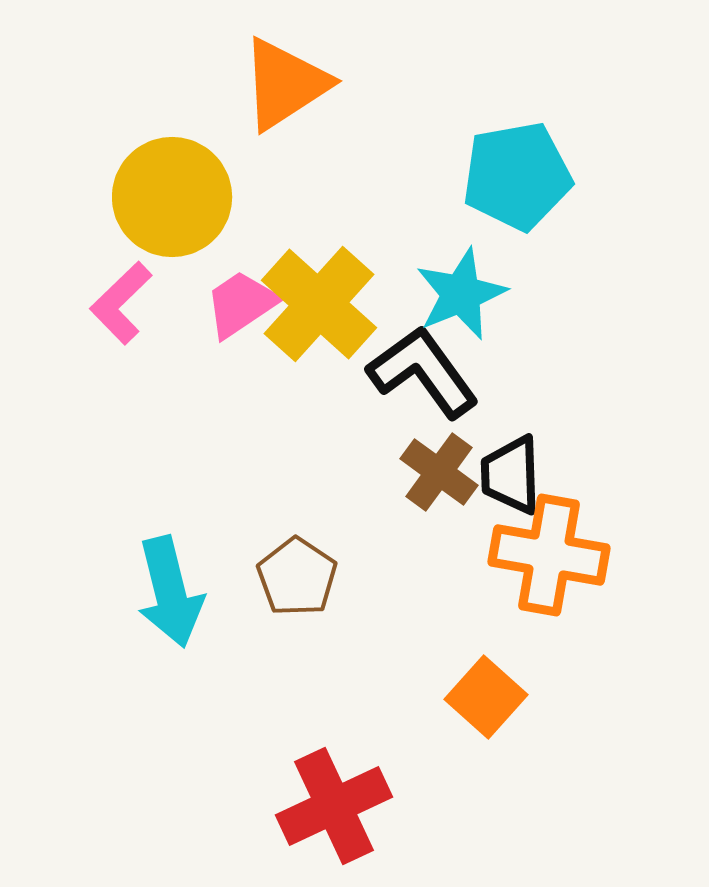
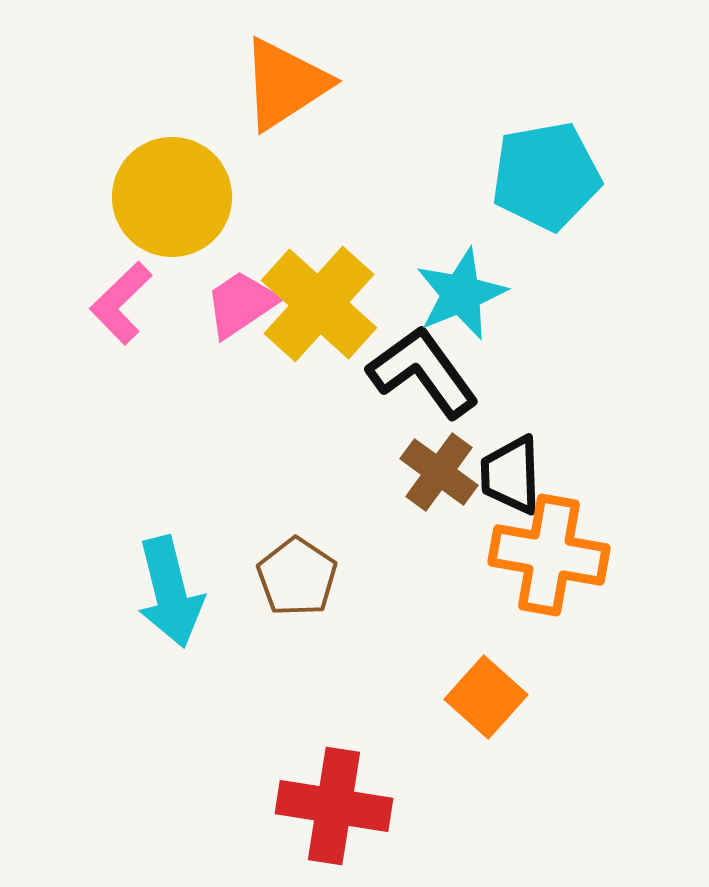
cyan pentagon: moved 29 px right
red cross: rotated 34 degrees clockwise
